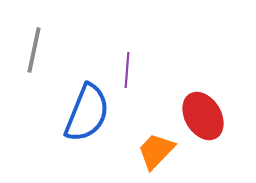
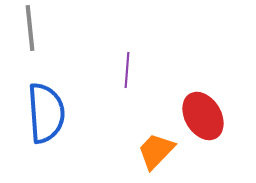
gray line: moved 4 px left, 22 px up; rotated 18 degrees counterclockwise
blue semicircle: moved 41 px left; rotated 26 degrees counterclockwise
